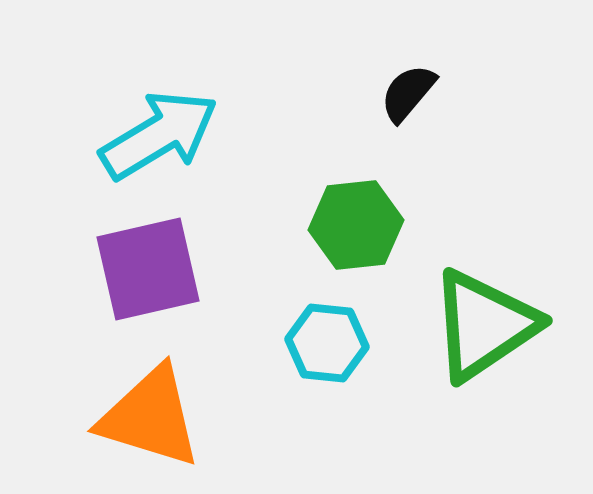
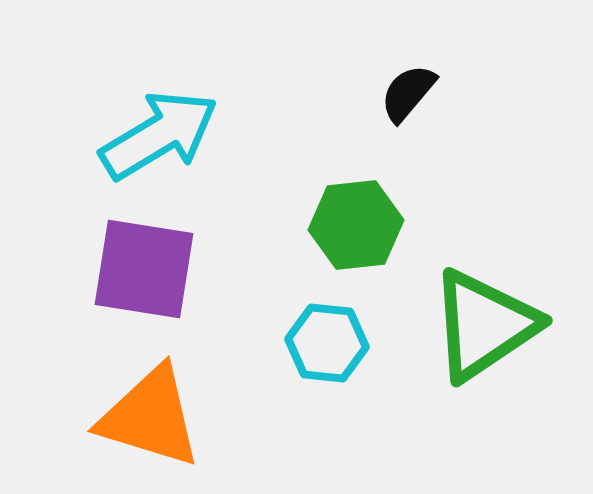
purple square: moved 4 px left; rotated 22 degrees clockwise
